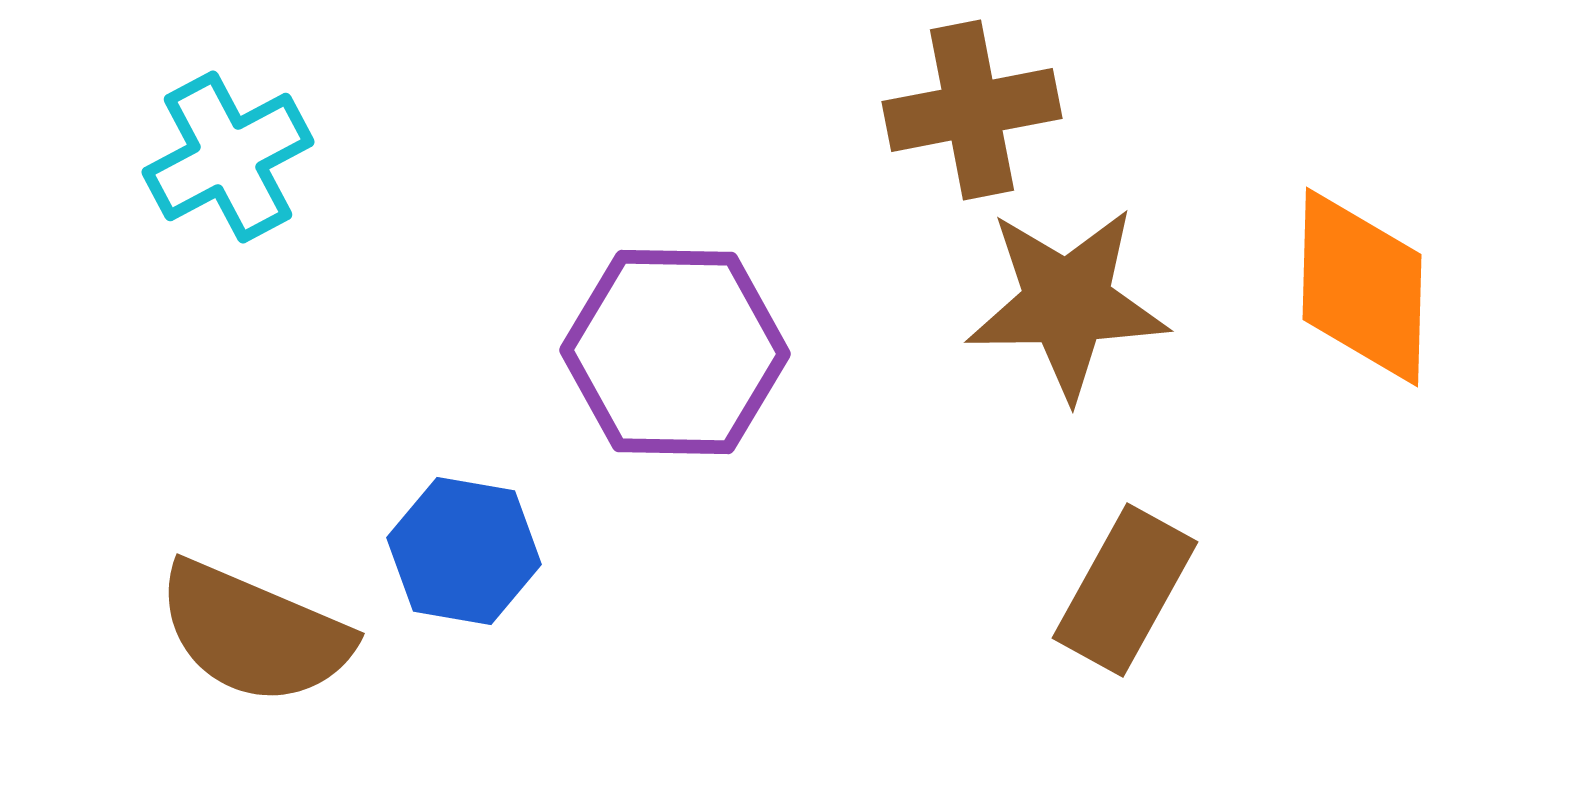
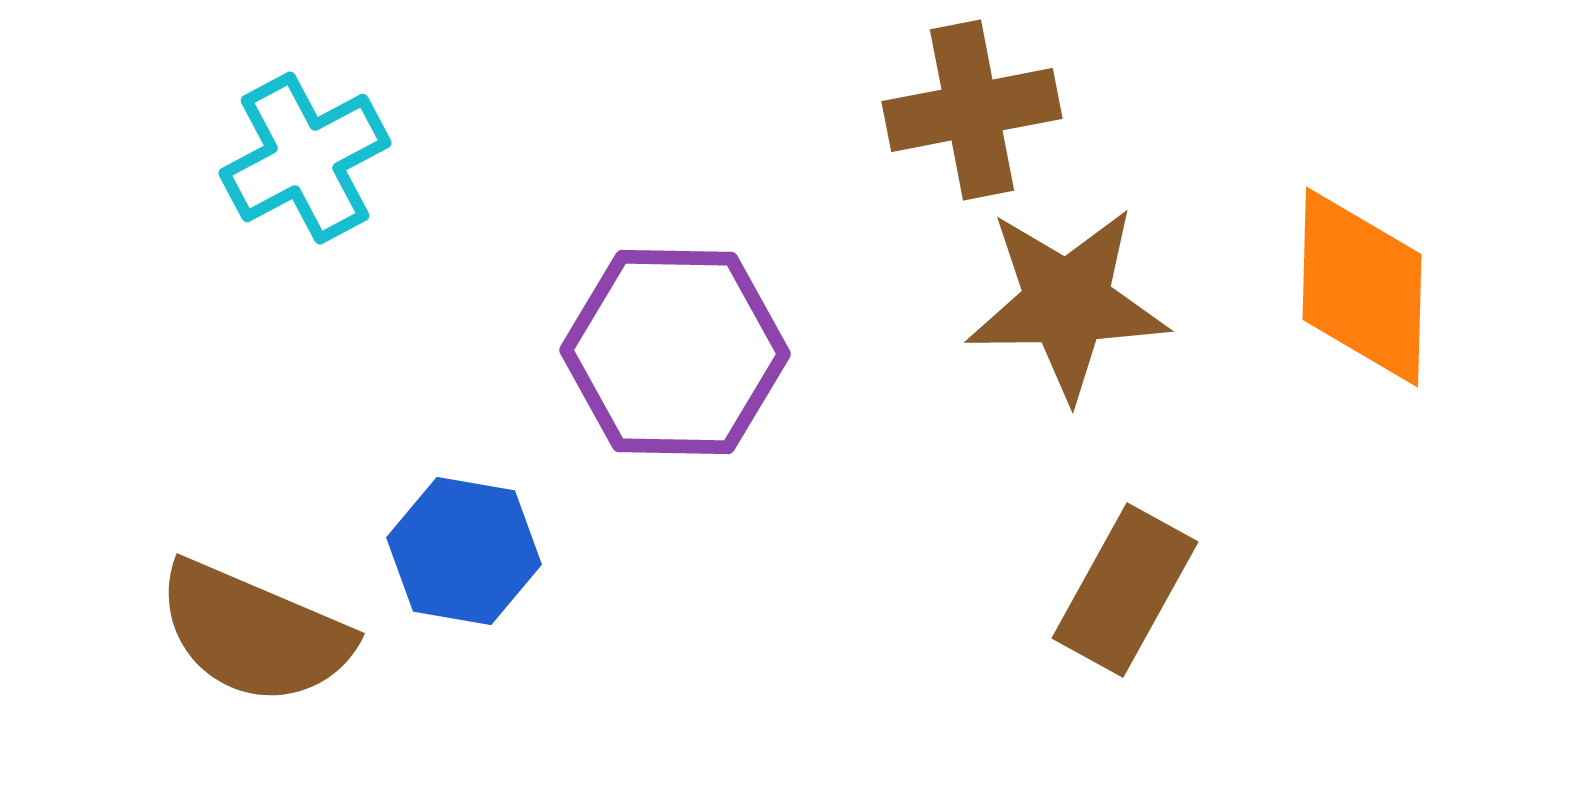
cyan cross: moved 77 px right, 1 px down
